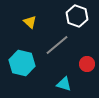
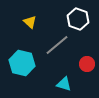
white hexagon: moved 1 px right, 3 px down
